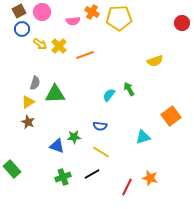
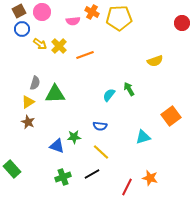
yellow line: rotated 12 degrees clockwise
